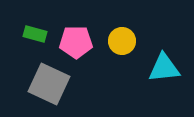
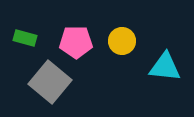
green rectangle: moved 10 px left, 4 px down
cyan triangle: moved 1 px right, 1 px up; rotated 12 degrees clockwise
gray square: moved 1 px right, 2 px up; rotated 15 degrees clockwise
